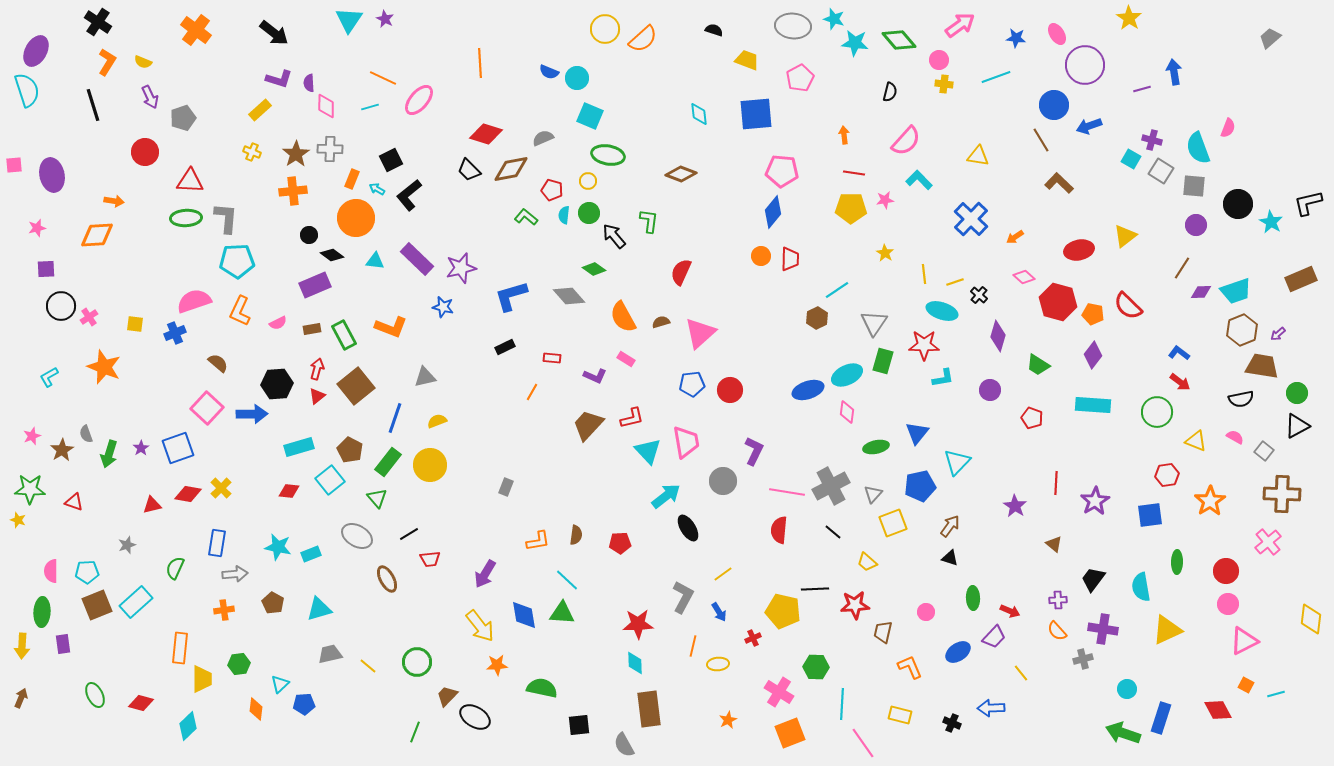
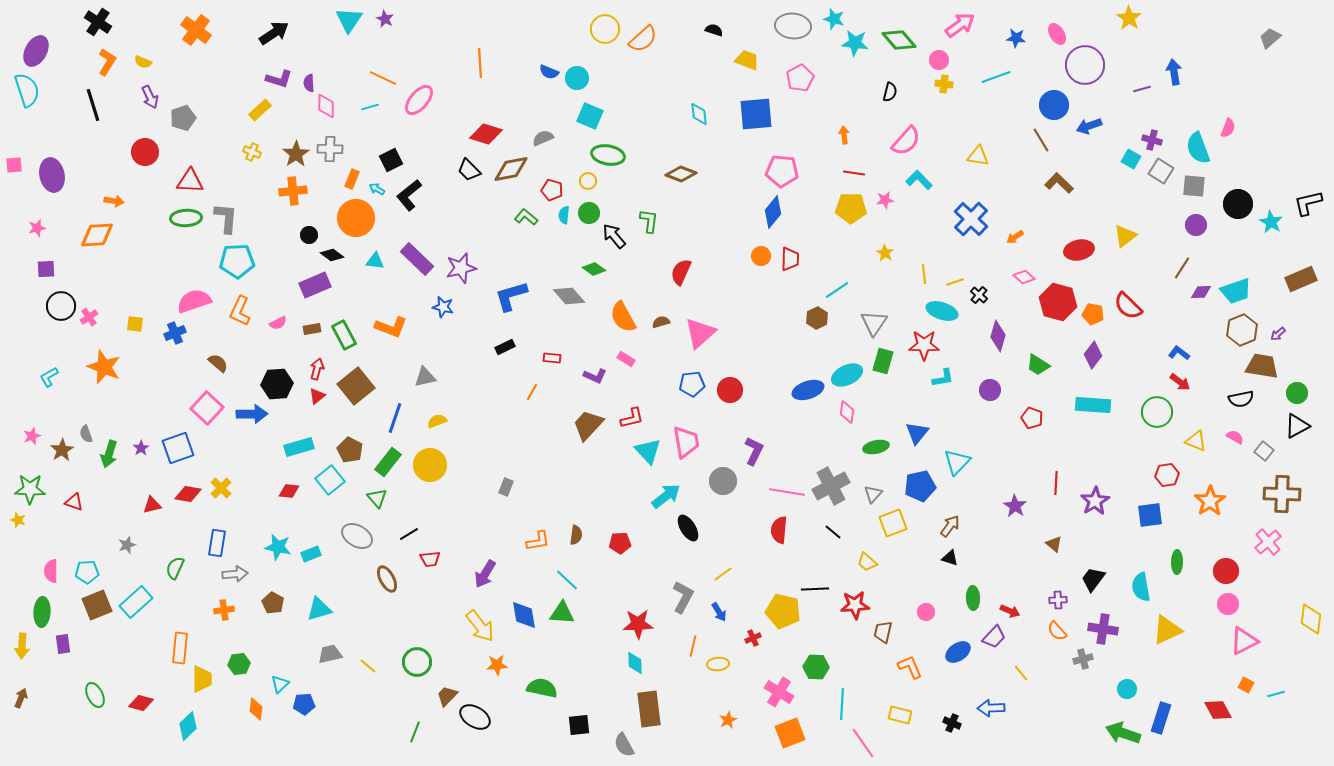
black arrow at (274, 33): rotated 72 degrees counterclockwise
